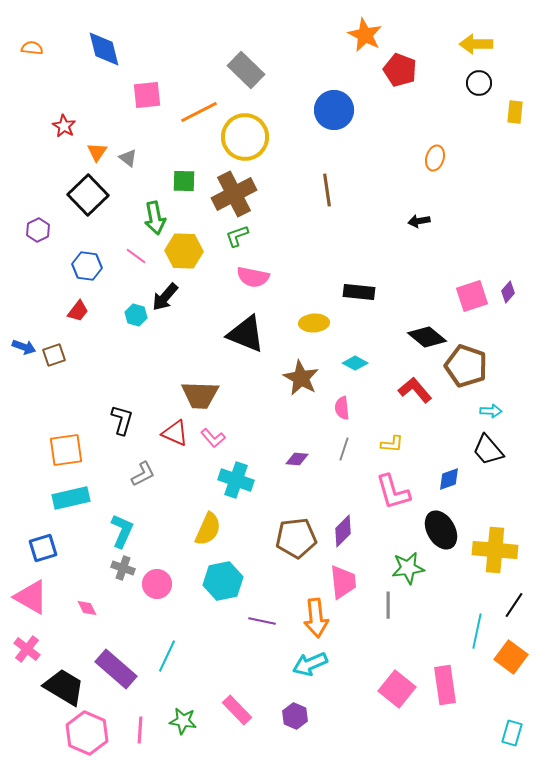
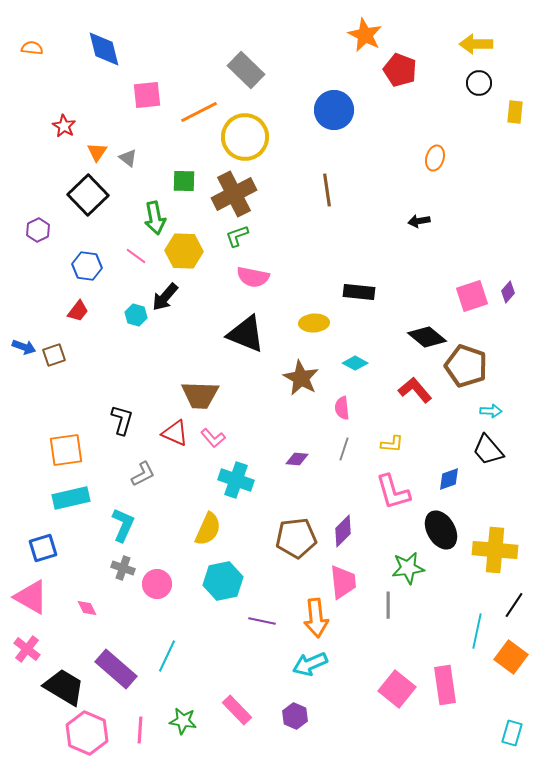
cyan L-shape at (122, 531): moved 1 px right, 6 px up
